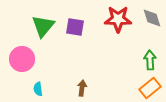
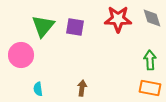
pink circle: moved 1 px left, 4 px up
orange rectangle: rotated 50 degrees clockwise
